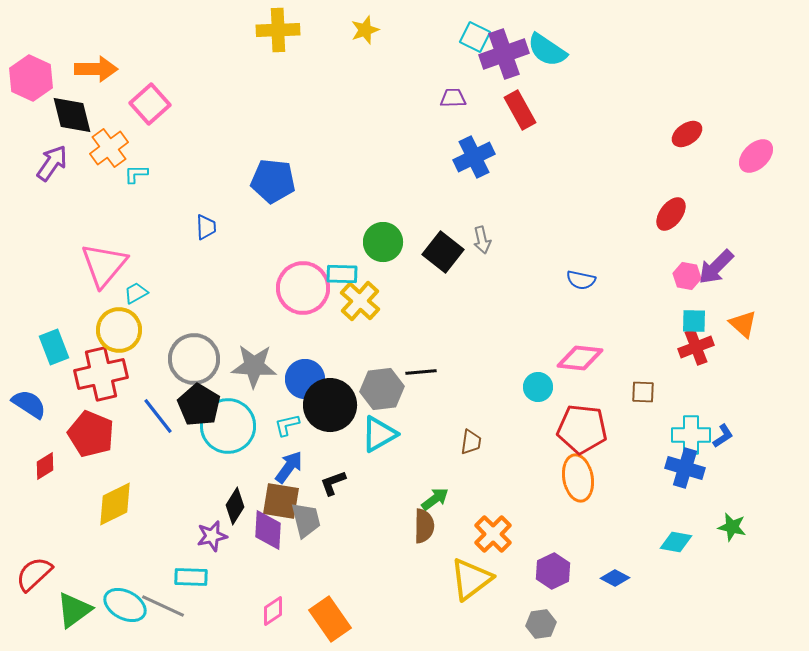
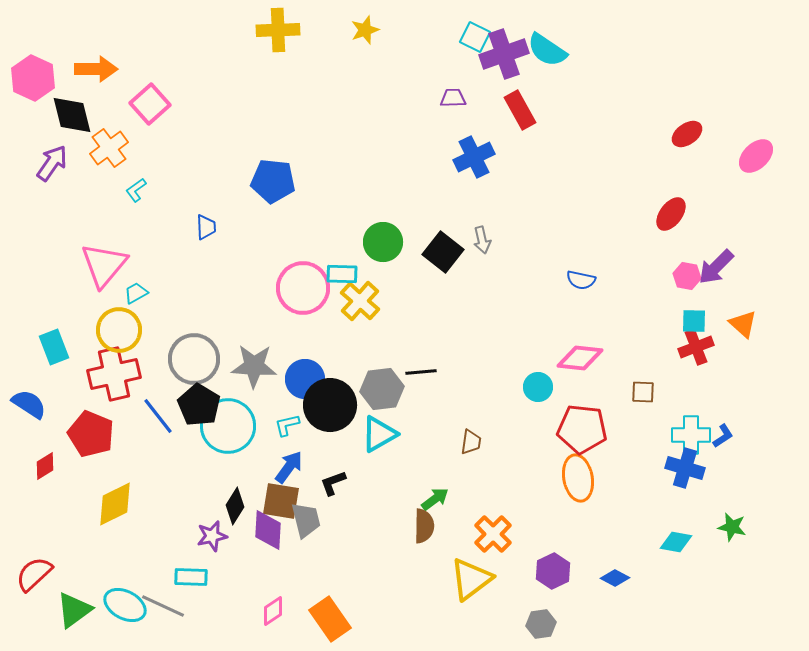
pink hexagon at (31, 78): moved 2 px right
cyan L-shape at (136, 174): moved 16 px down; rotated 35 degrees counterclockwise
red cross at (101, 374): moved 13 px right
